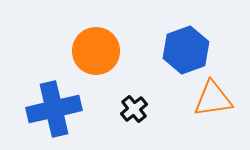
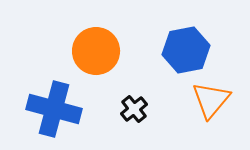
blue hexagon: rotated 9 degrees clockwise
orange triangle: moved 2 px left, 1 px down; rotated 42 degrees counterclockwise
blue cross: rotated 28 degrees clockwise
